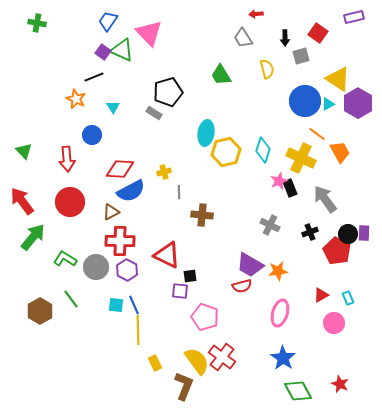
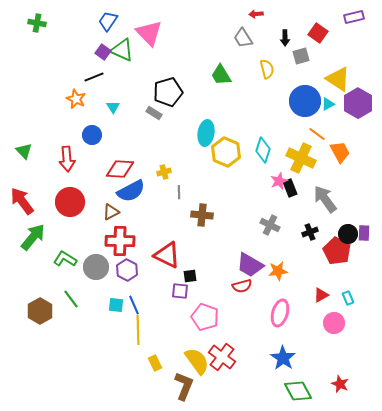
yellow hexagon at (226, 152): rotated 24 degrees counterclockwise
